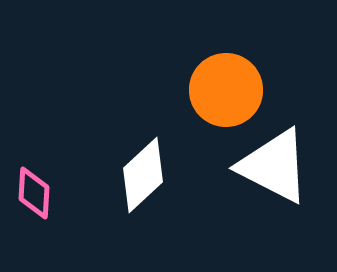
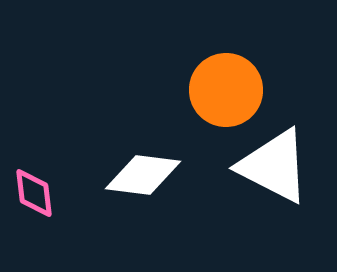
white diamond: rotated 50 degrees clockwise
pink diamond: rotated 10 degrees counterclockwise
